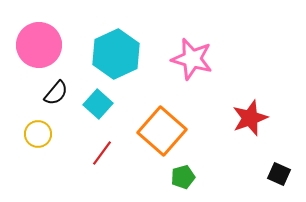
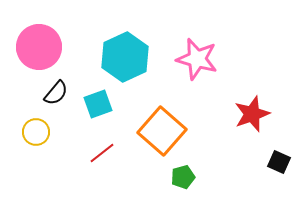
pink circle: moved 2 px down
cyan hexagon: moved 9 px right, 3 px down
pink star: moved 5 px right
cyan square: rotated 28 degrees clockwise
red star: moved 2 px right, 4 px up
yellow circle: moved 2 px left, 2 px up
red line: rotated 16 degrees clockwise
black square: moved 12 px up
